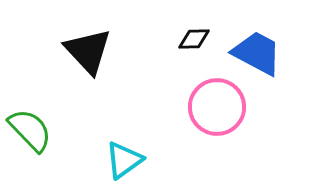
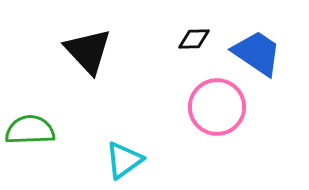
blue trapezoid: rotated 6 degrees clockwise
green semicircle: rotated 48 degrees counterclockwise
